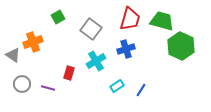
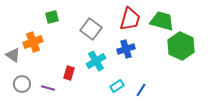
green square: moved 6 px left; rotated 16 degrees clockwise
